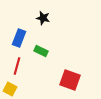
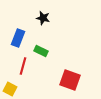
blue rectangle: moved 1 px left
red line: moved 6 px right
